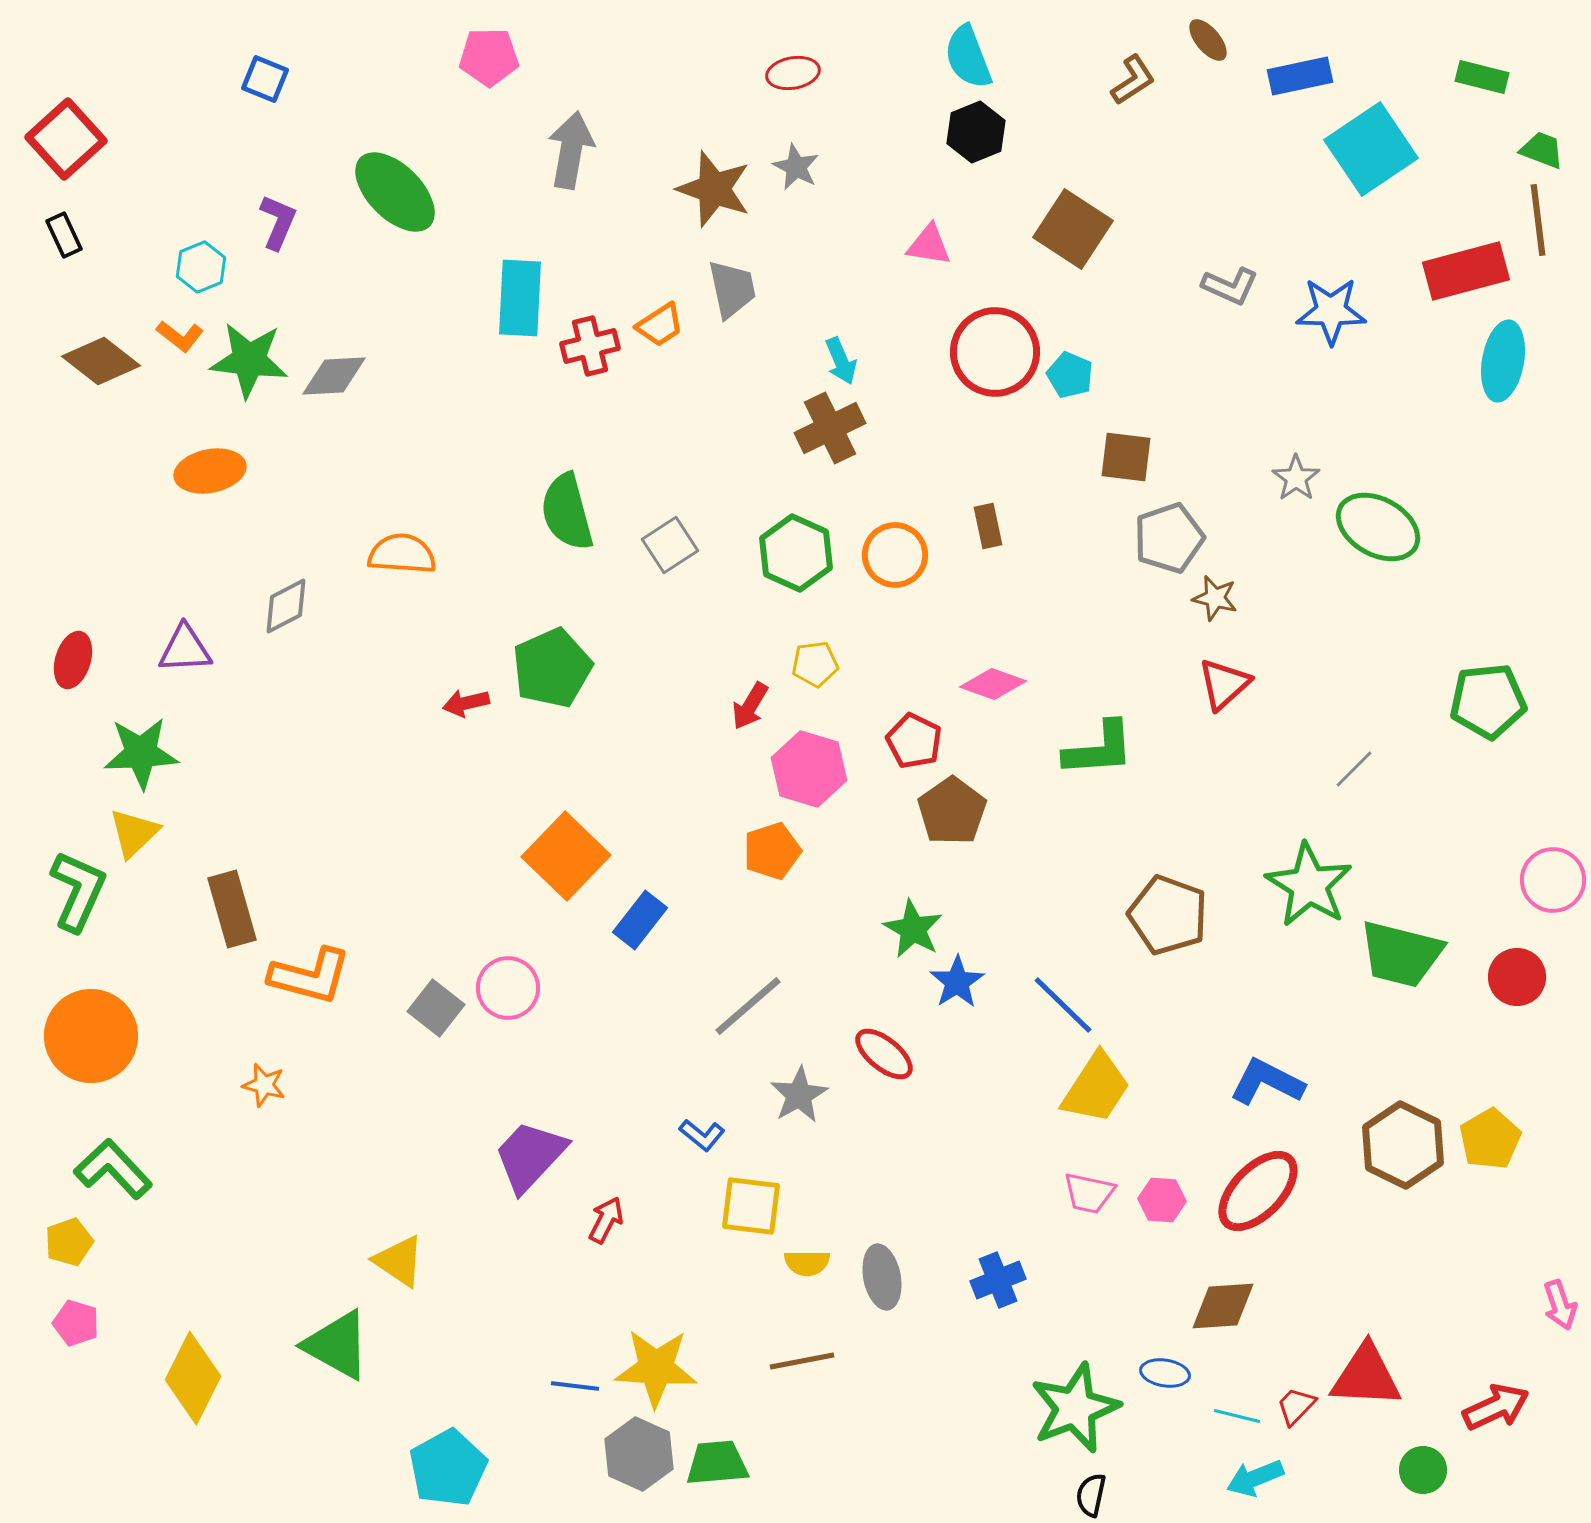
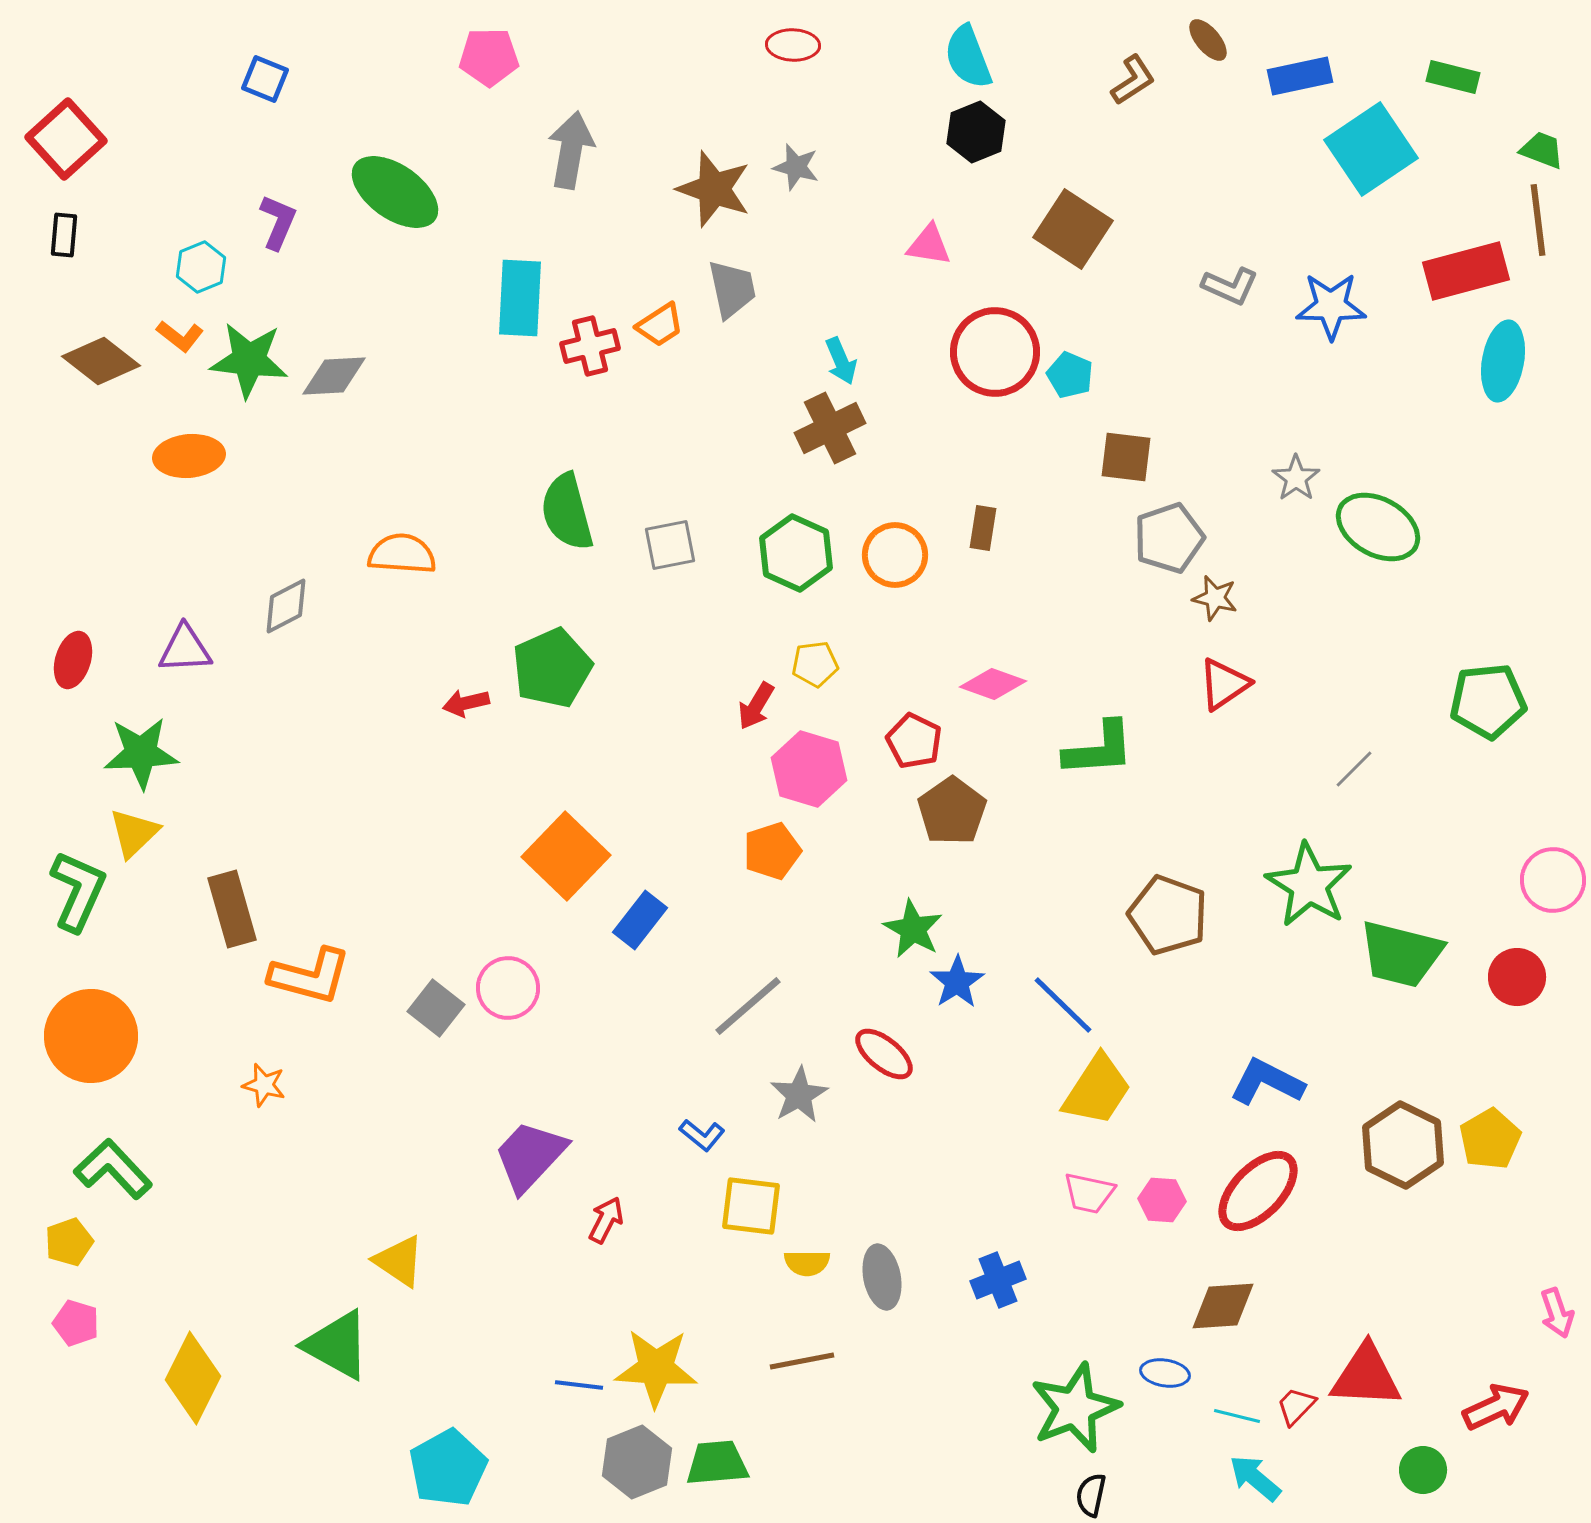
red ellipse at (793, 73): moved 28 px up; rotated 12 degrees clockwise
green rectangle at (1482, 77): moved 29 px left
gray star at (796, 167): rotated 12 degrees counterclockwise
green ellipse at (395, 192): rotated 10 degrees counterclockwise
black rectangle at (64, 235): rotated 30 degrees clockwise
blue star at (1331, 311): moved 5 px up
orange ellipse at (210, 471): moved 21 px left, 15 px up; rotated 6 degrees clockwise
brown rectangle at (988, 526): moved 5 px left, 2 px down; rotated 21 degrees clockwise
gray square at (670, 545): rotated 22 degrees clockwise
red triangle at (1224, 684): rotated 8 degrees clockwise
red arrow at (750, 706): moved 6 px right
yellow trapezoid at (1096, 1088): moved 1 px right, 2 px down
pink arrow at (1560, 1305): moved 3 px left, 8 px down
blue line at (575, 1386): moved 4 px right, 1 px up
gray hexagon at (639, 1454): moved 2 px left, 8 px down; rotated 14 degrees clockwise
cyan arrow at (1255, 1478): rotated 62 degrees clockwise
